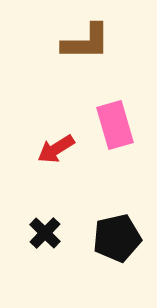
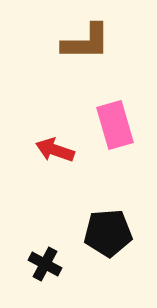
red arrow: moved 1 px left, 1 px down; rotated 51 degrees clockwise
black cross: moved 31 px down; rotated 16 degrees counterclockwise
black pentagon: moved 9 px left, 5 px up; rotated 9 degrees clockwise
